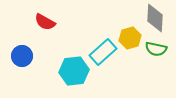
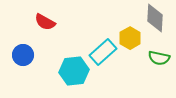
yellow hexagon: rotated 15 degrees counterclockwise
green semicircle: moved 3 px right, 9 px down
blue circle: moved 1 px right, 1 px up
